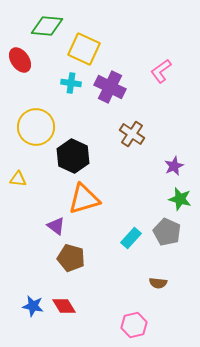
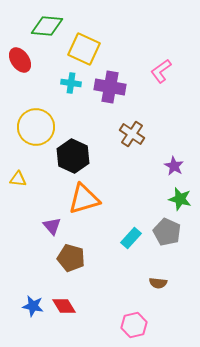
purple cross: rotated 16 degrees counterclockwise
purple star: rotated 18 degrees counterclockwise
purple triangle: moved 4 px left; rotated 12 degrees clockwise
